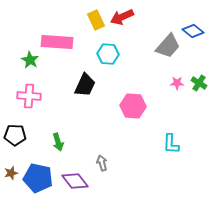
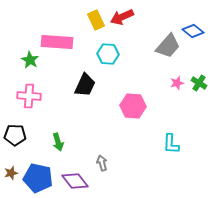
pink star: rotated 16 degrees counterclockwise
